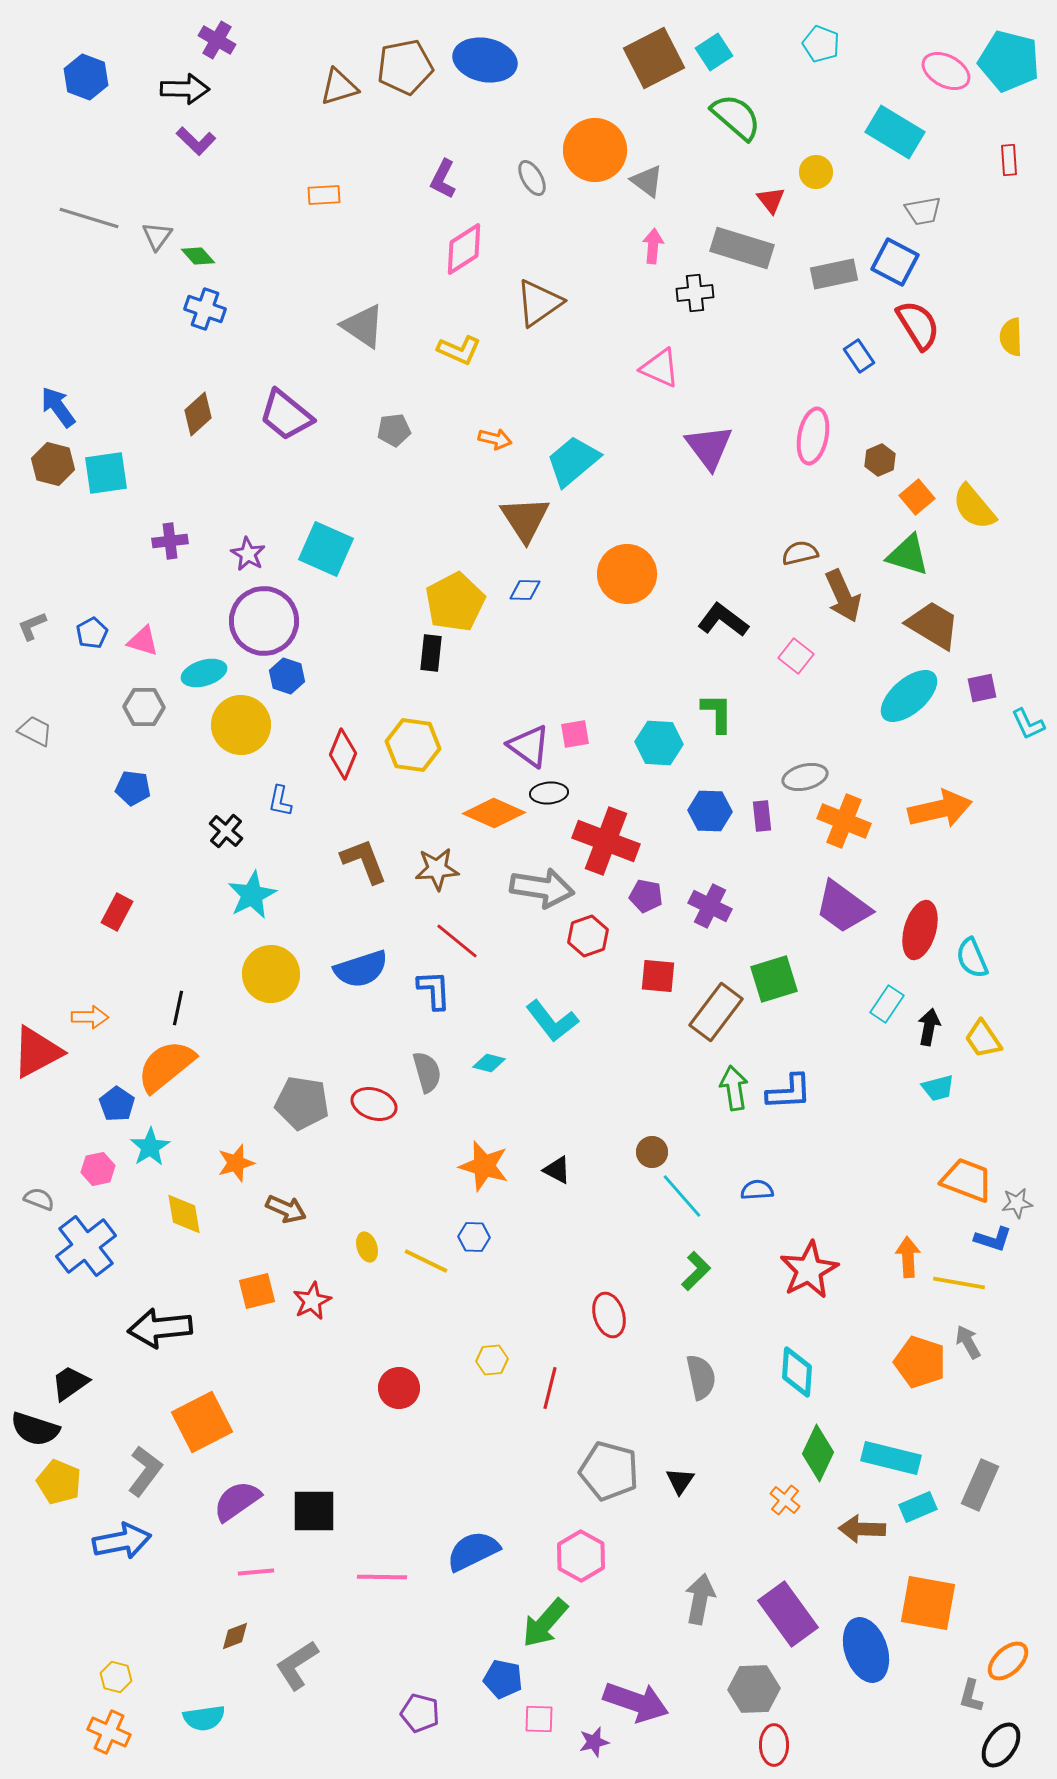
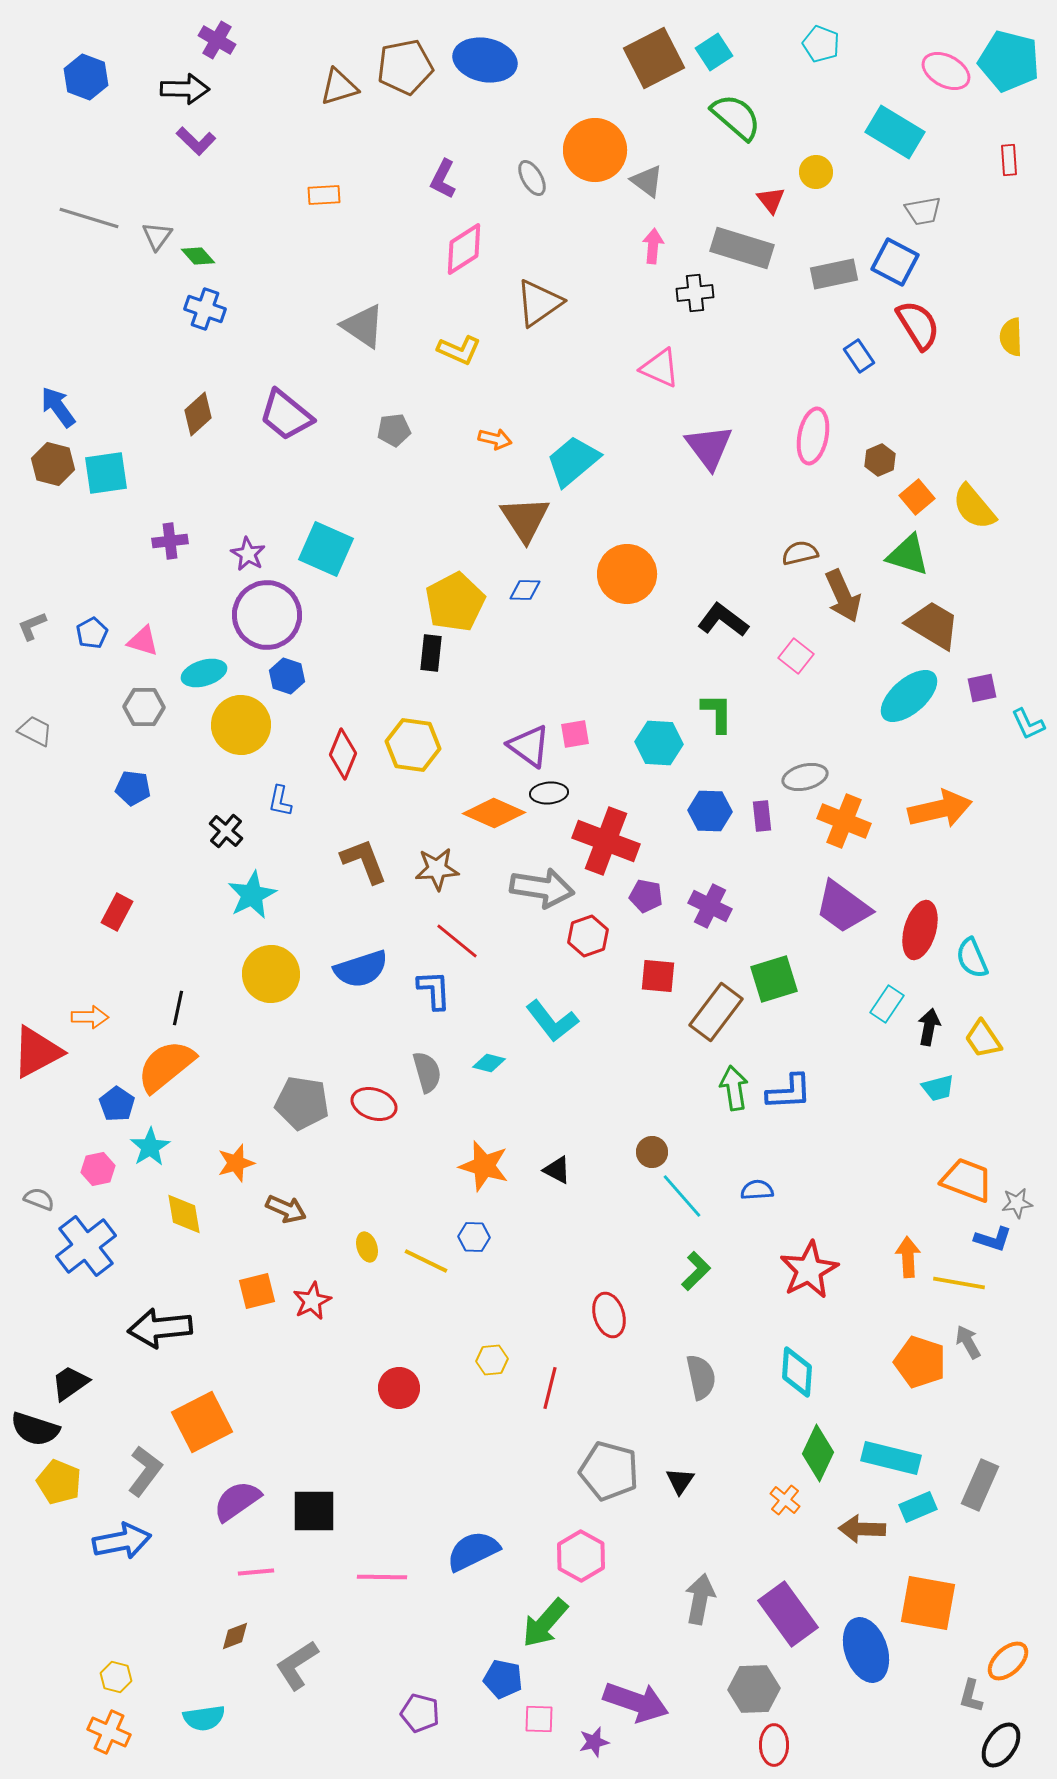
purple circle at (264, 621): moved 3 px right, 6 px up
